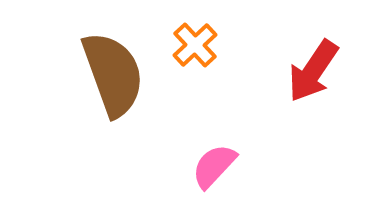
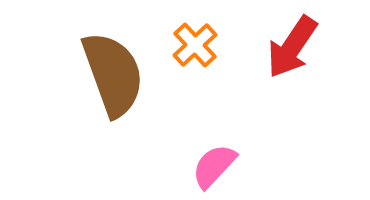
red arrow: moved 21 px left, 24 px up
